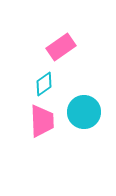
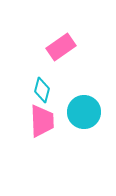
cyan diamond: moved 2 px left, 6 px down; rotated 40 degrees counterclockwise
